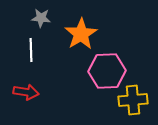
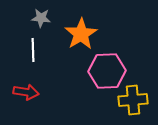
white line: moved 2 px right
